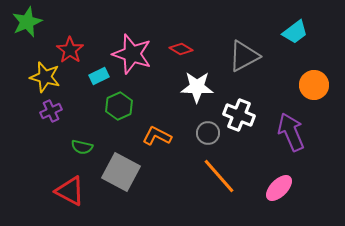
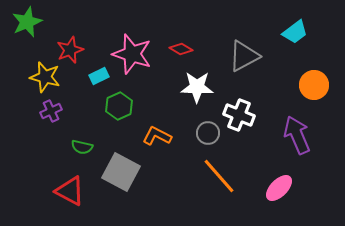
red star: rotated 16 degrees clockwise
purple arrow: moved 6 px right, 3 px down
